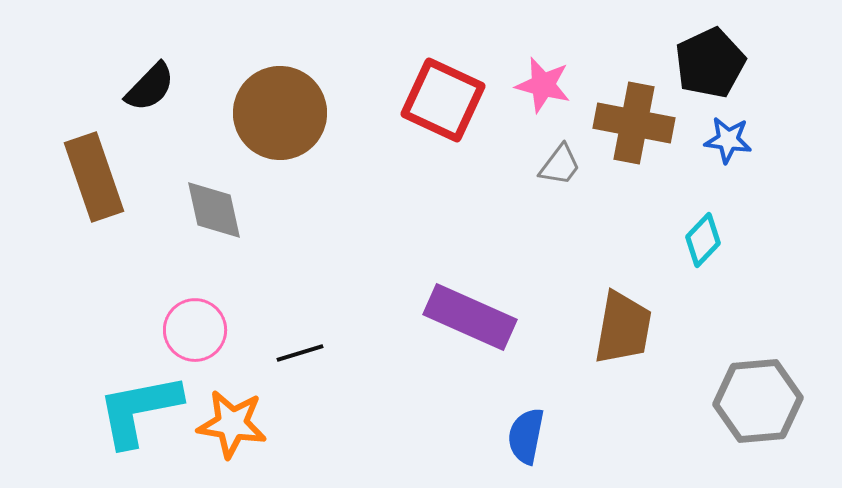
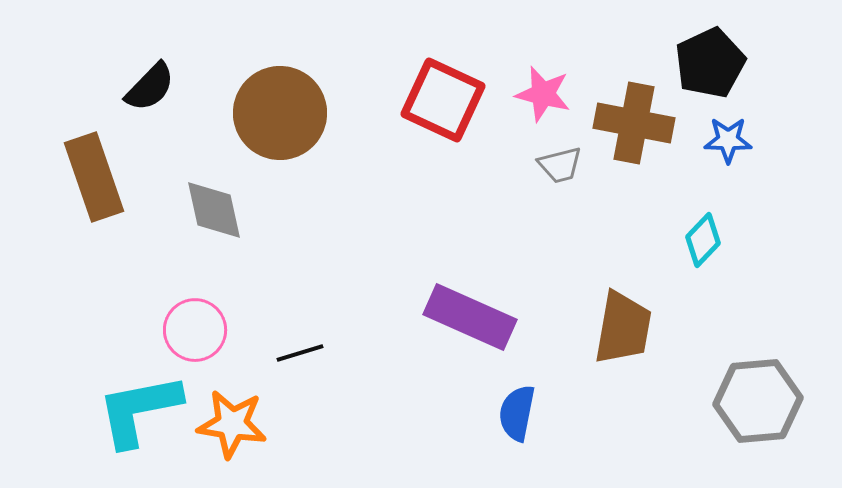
pink star: moved 9 px down
blue star: rotated 6 degrees counterclockwise
gray trapezoid: rotated 39 degrees clockwise
blue semicircle: moved 9 px left, 23 px up
